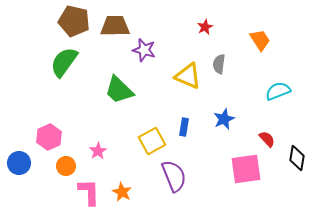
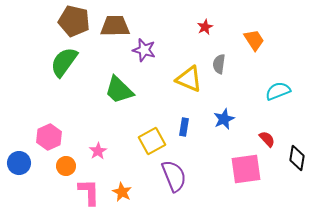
orange trapezoid: moved 6 px left
yellow triangle: moved 1 px right, 3 px down
